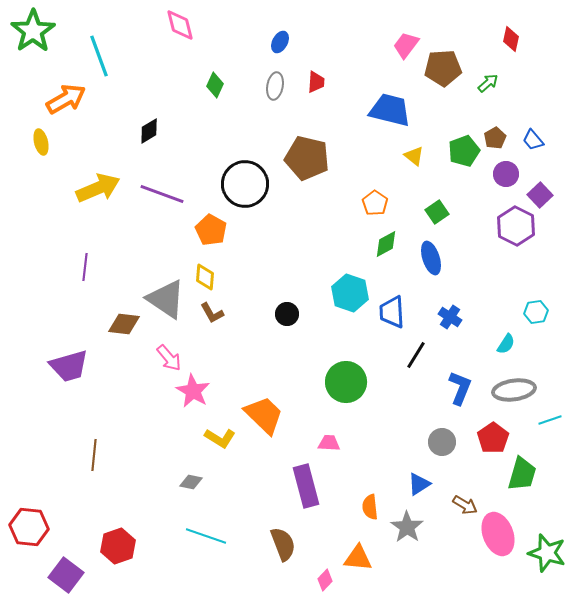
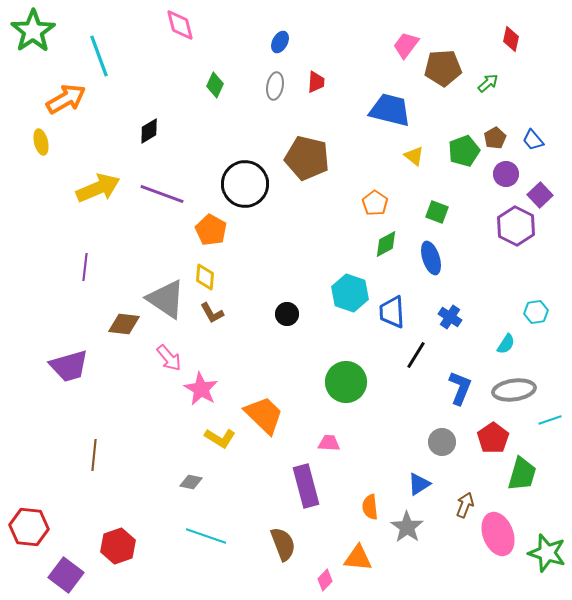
green square at (437, 212): rotated 35 degrees counterclockwise
pink star at (193, 391): moved 8 px right, 2 px up
brown arrow at (465, 505): rotated 100 degrees counterclockwise
